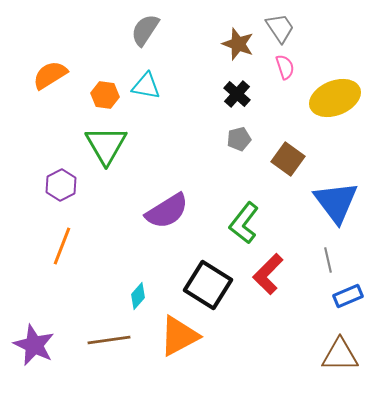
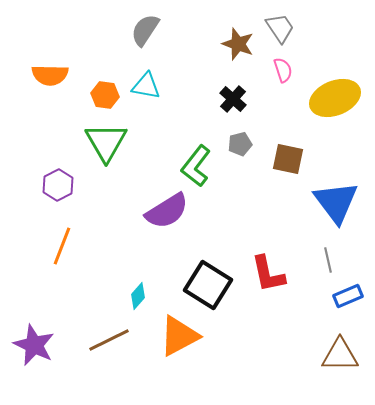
pink semicircle: moved 2 px left, 3 px down
orange semicircle: rotated 147 degrees counterclockwise
black cross: moved 4 px left, 5 px down
gray pentagon: moved 1 px right, 5 px down
green triangle: moved 3 px up
brown square: rotated 24 degrees counterclockwise
purple hexagon: moved 3 px left
green L-shape: moved 48 px left, 57 px up
red L-shape: rotated 57 degrees counterclockwise
brown line: rotated 18 degrees counterclockwise
